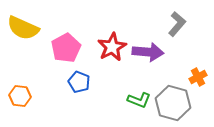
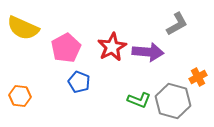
gray L-shape: rotated 20 degrees clockwise
gray hexagon: moved 2 px up
